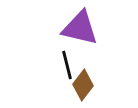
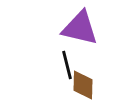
brown diamond: rotated 36 degrees counterclockwise
